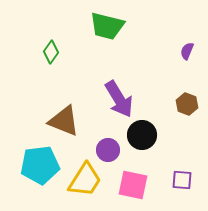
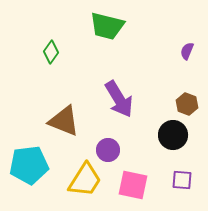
black circle: moved 31 px right
cyan pentagon: moved 11 px left
